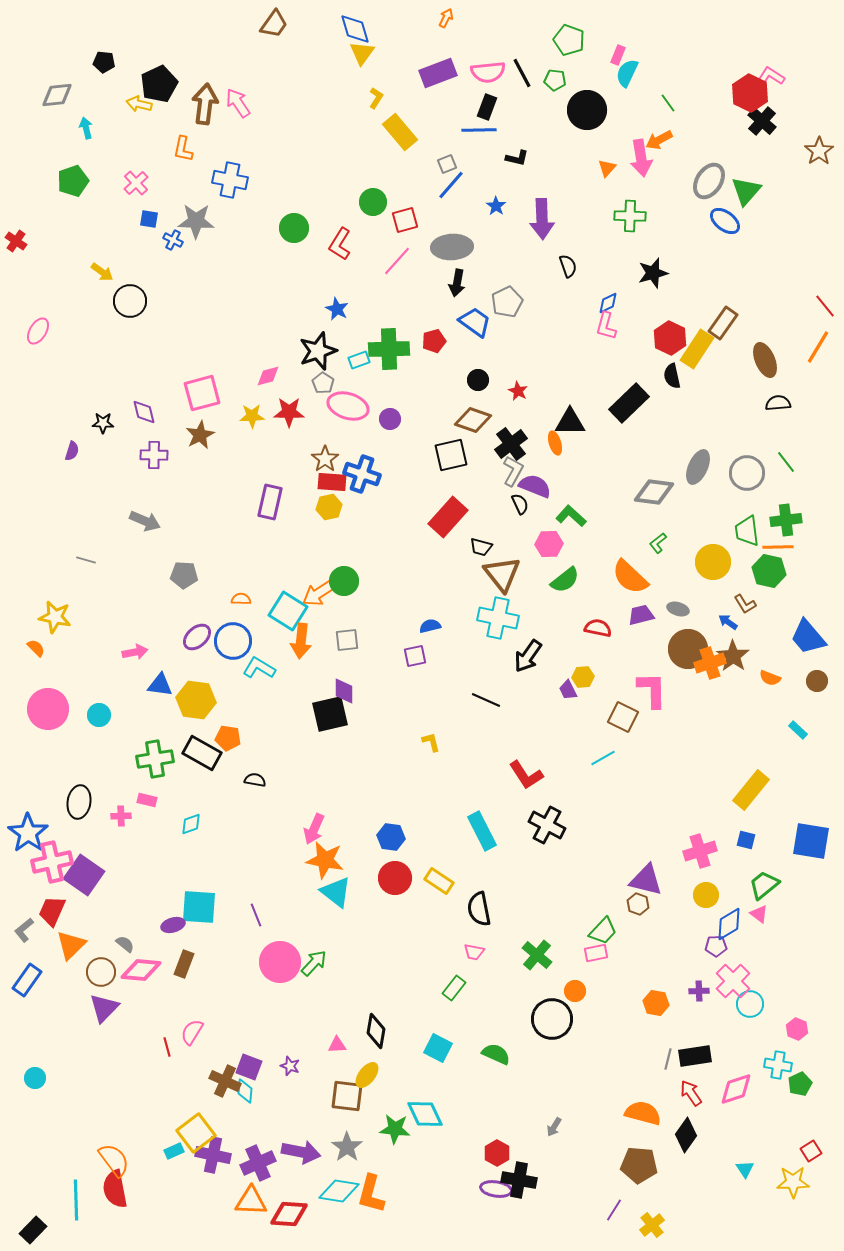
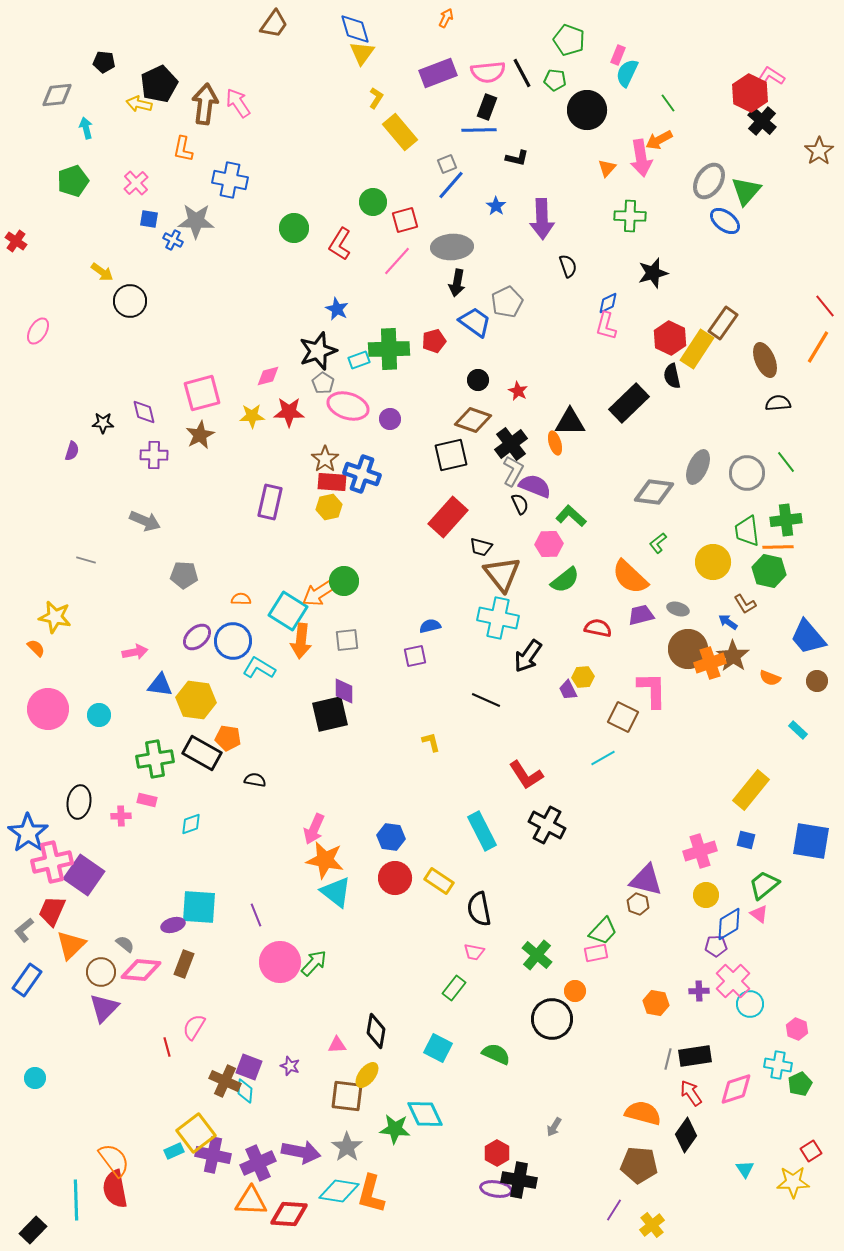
pink semicircle at (192, 1032): moved 2 px right, 5 px up
